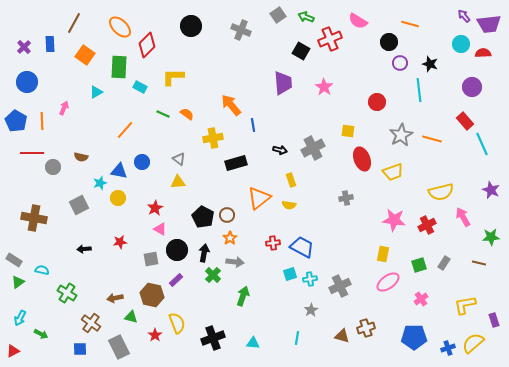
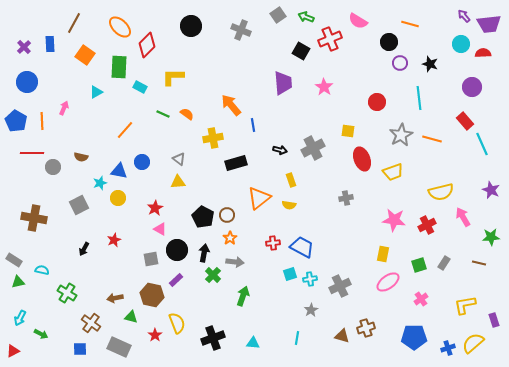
cyan line at (419, 90): moved 8 px down
red star at (120, 242): moved 6 px left, 2 px up; rotated 16 degrees counterclockwise
black arrow at (84, 249): rotated 56 degrees counterclockwise
green triangle at (18, 282): rotated 24 degrees clockwise
gray rectangle at (119, 347): rotated 40 degrees counterclockwise
